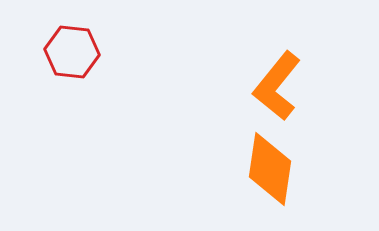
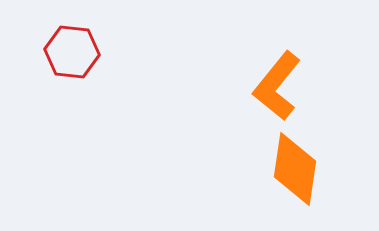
orange diamond: moved 25 px right
